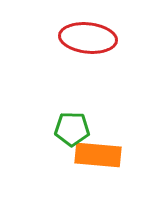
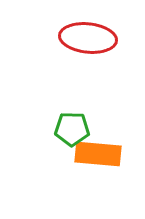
orange rectangle: moved 1 px up
